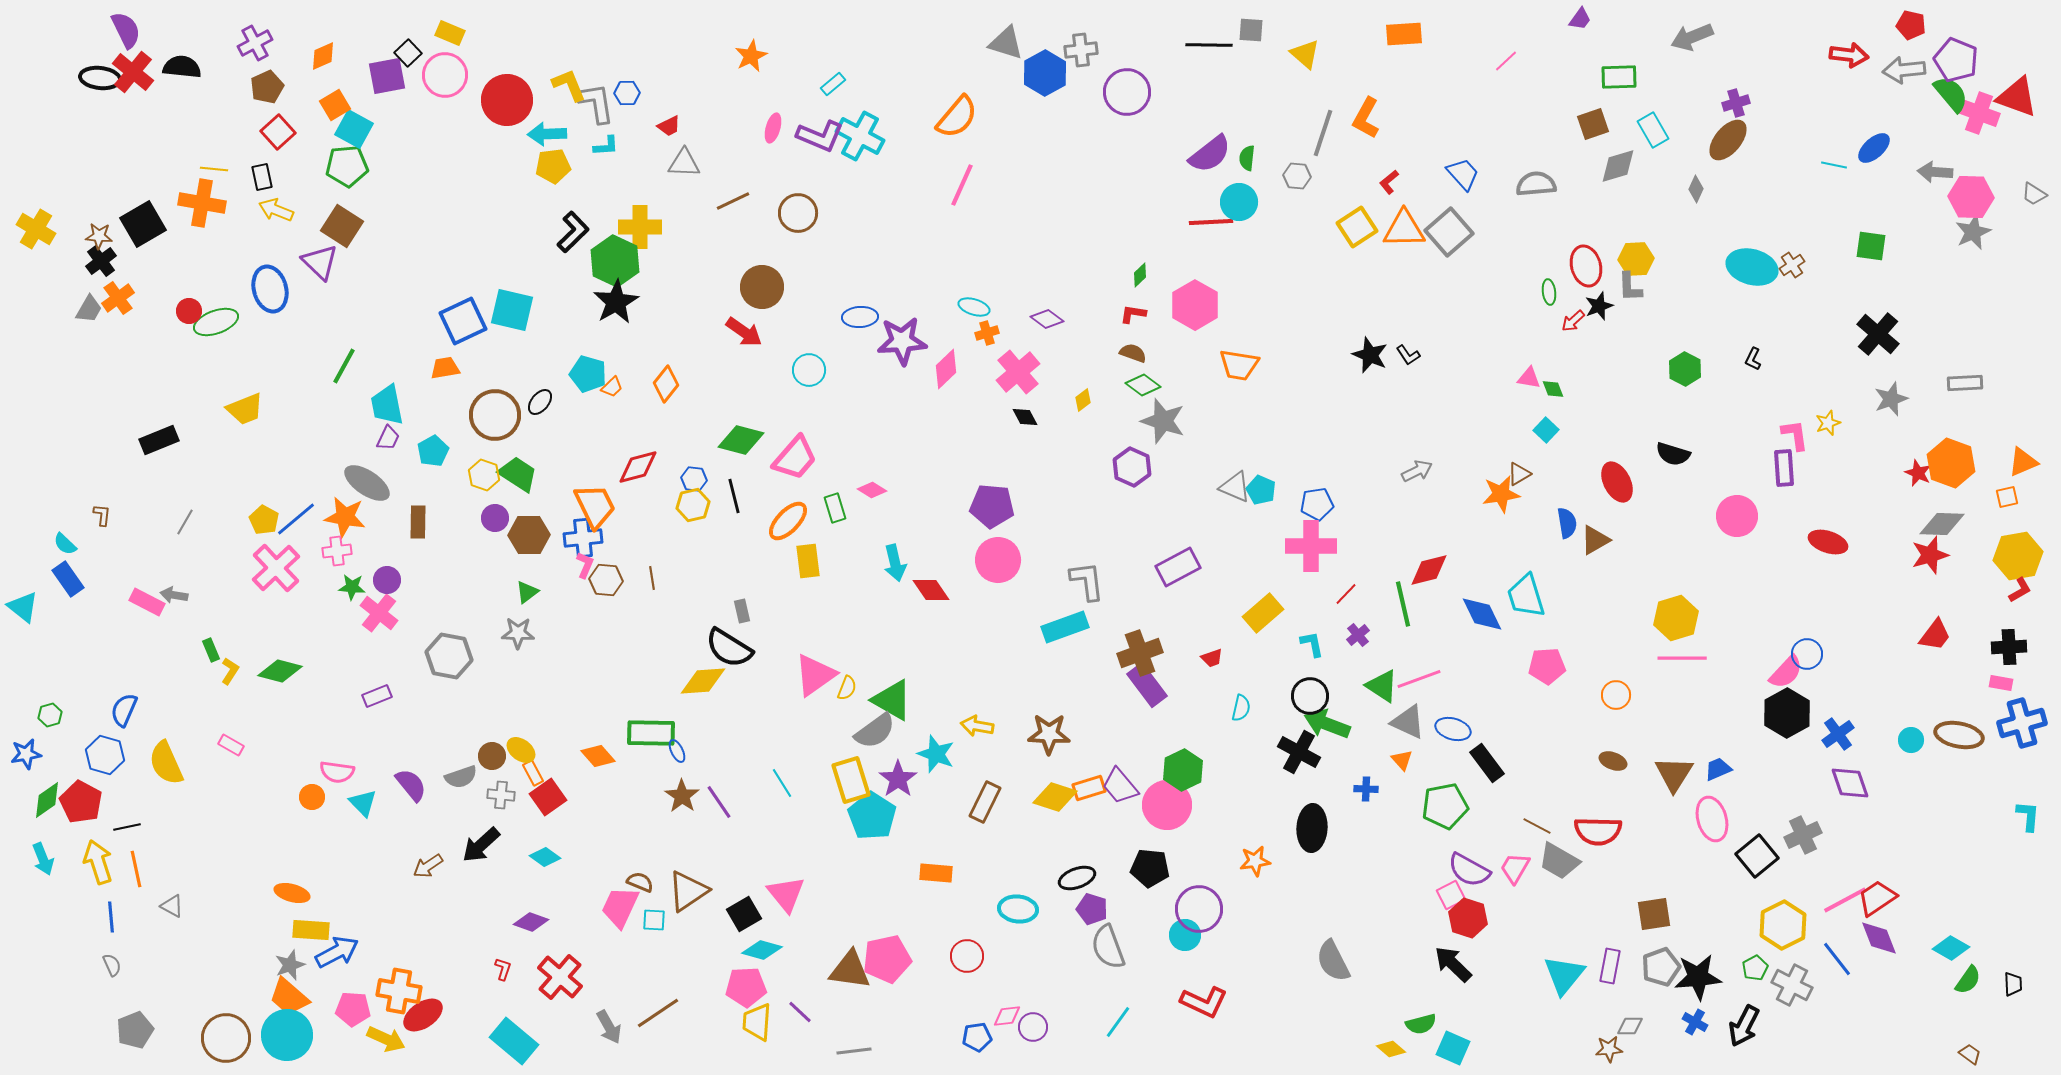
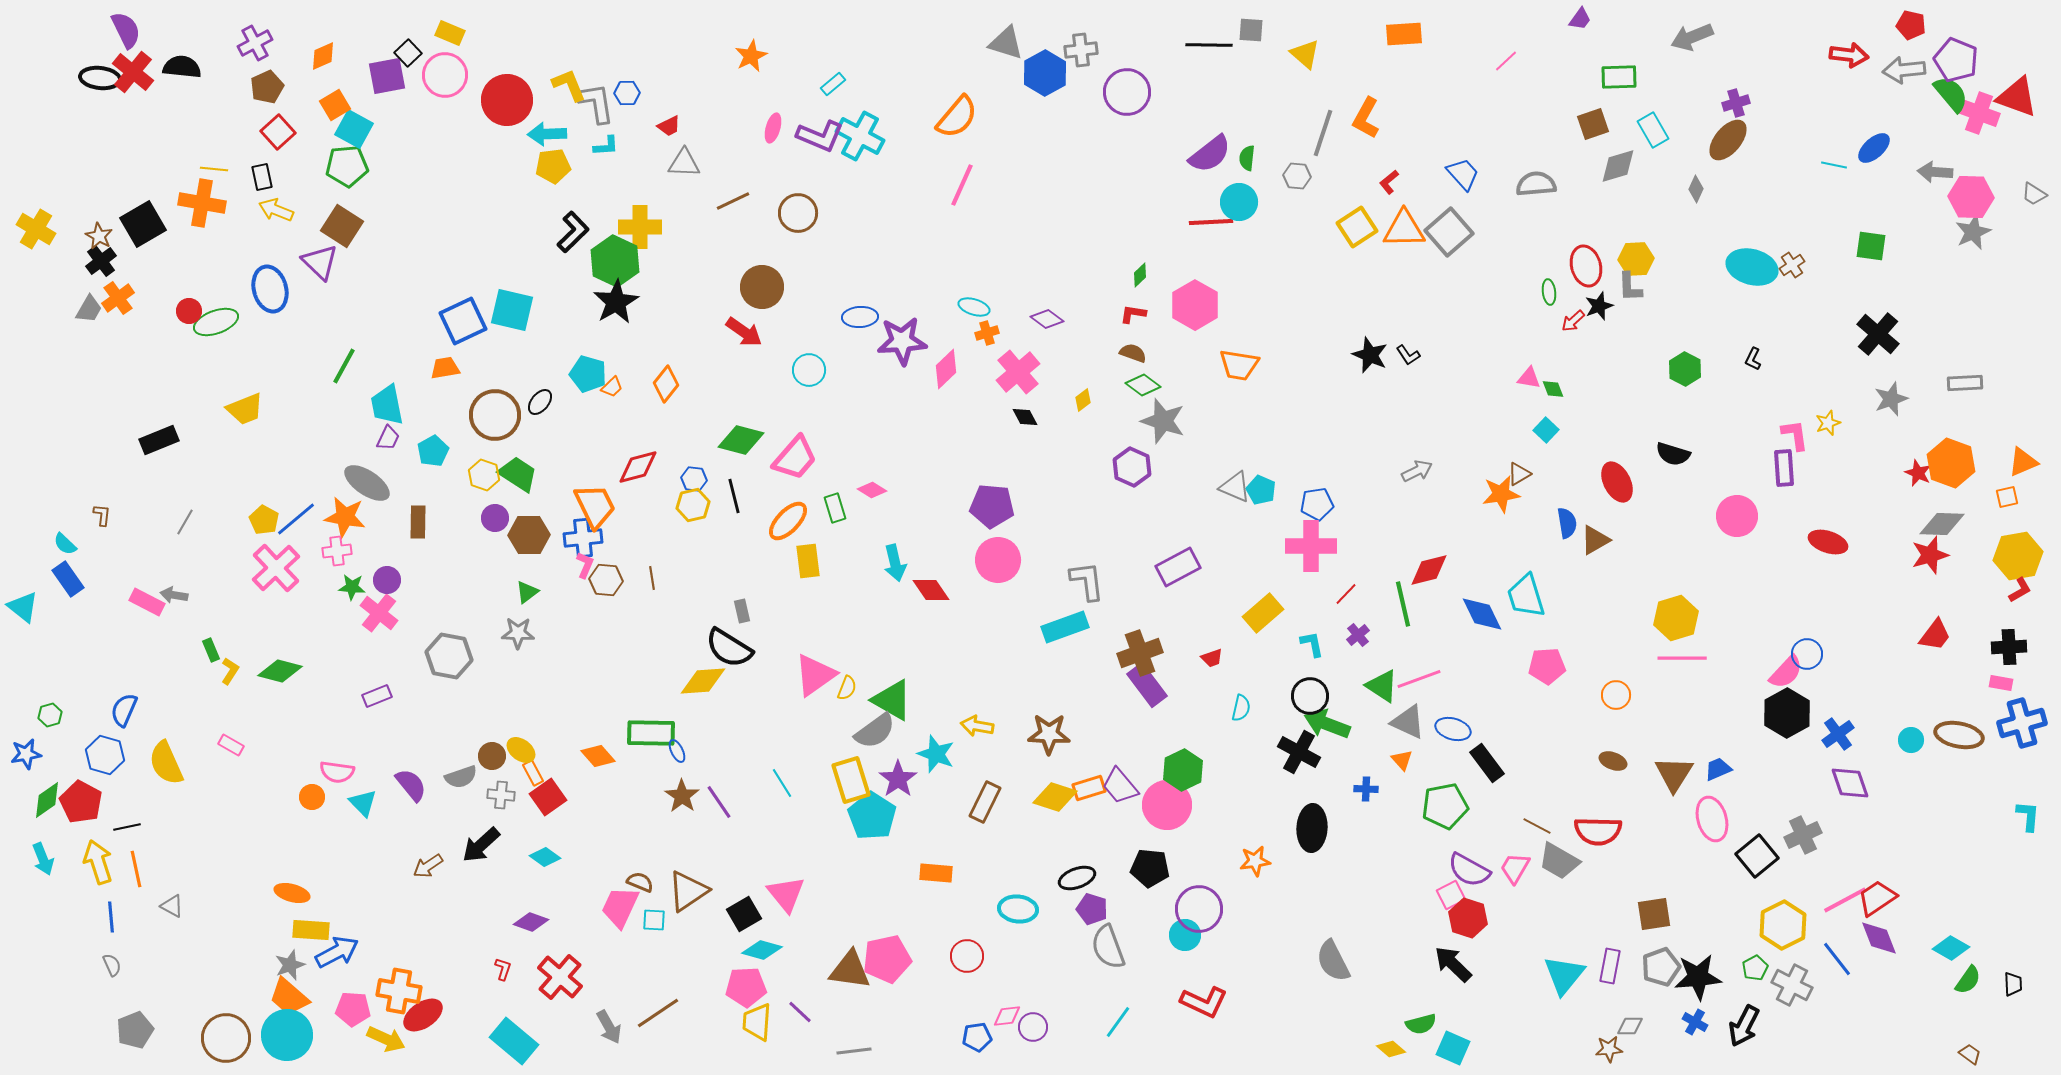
brown star at (99, 236): rotated 24 degrees clockwise
